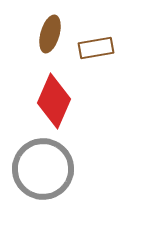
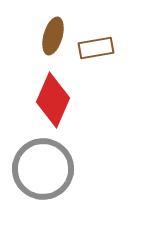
brown ellipse: moved 3 px right, 2 px down
red diamond: moved 1 px left, 1 px up
